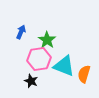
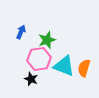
green star: rotated 18 degrees clockwise
orange semicircle: moved 6 px up
black star: moved 2 px up
